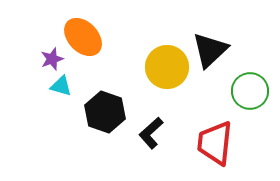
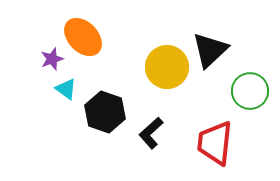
cyan triangle: moved 5 px right, 3 px down; rotated 20 degrees clockwise
